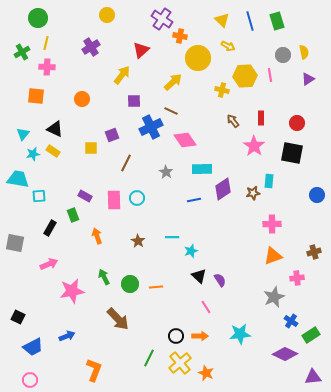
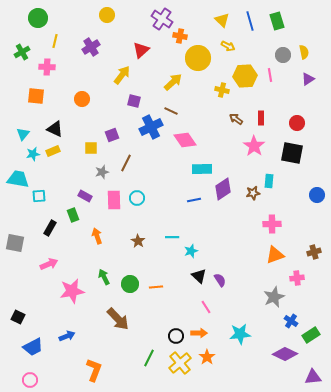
yellow line at (46, 43): moved 9 px right, 2 px up
purple square at (134, 101): rotated 16 degrees clockwise
brown arrow at (233, 121): moved 3 px right, 2 px up; rotated 16 degrees counterclockwise
yellow rectangle at (53, 151): rotated 56 degrees counterclockwise
gray star at (166, 172): moved 64 px left; rotated 24 degrees clockwise
orange triangle at (273, 256): moved 2 px right, 1 px up
orange arrow at (200, 336): moved 1 px left, 3 px up
orange star at (206, 373): moved 1 px right, 16 px up; rotated 14 degrees clockwise
